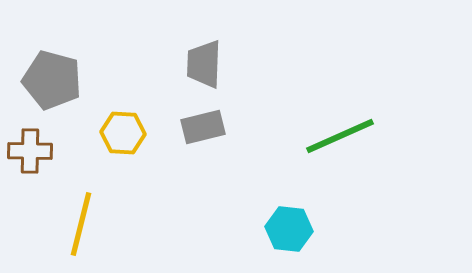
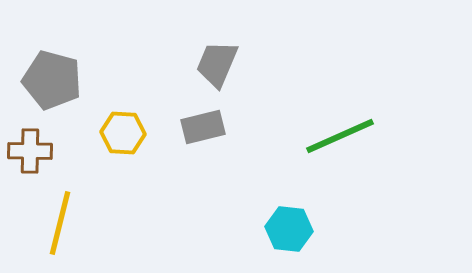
gray trapezoid: moved 13 px right; rotated 21 degrees clockwise
yellow line: moved 21 px left, 1 px up
